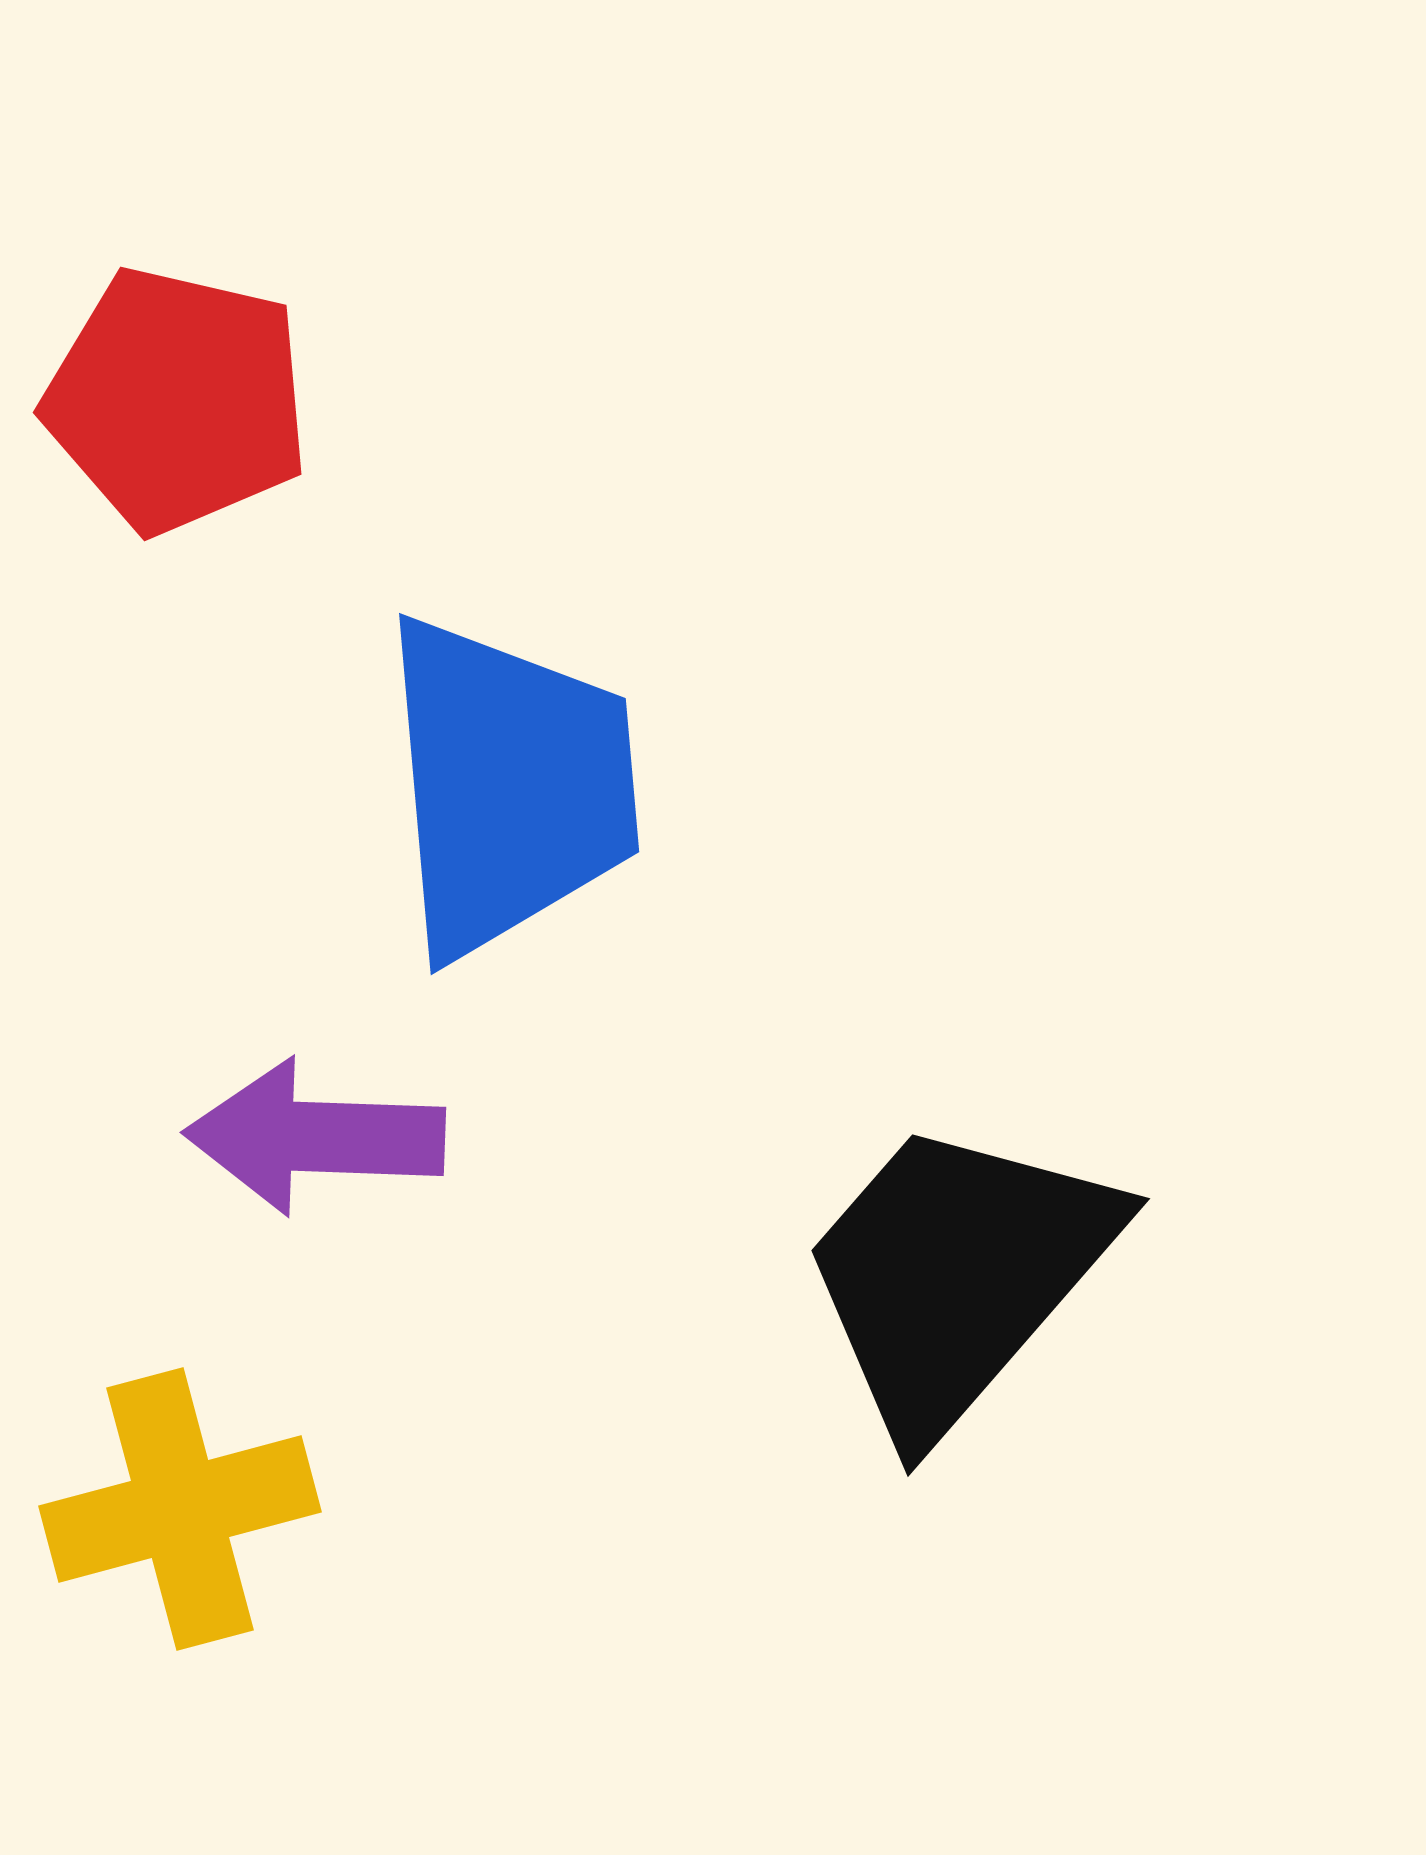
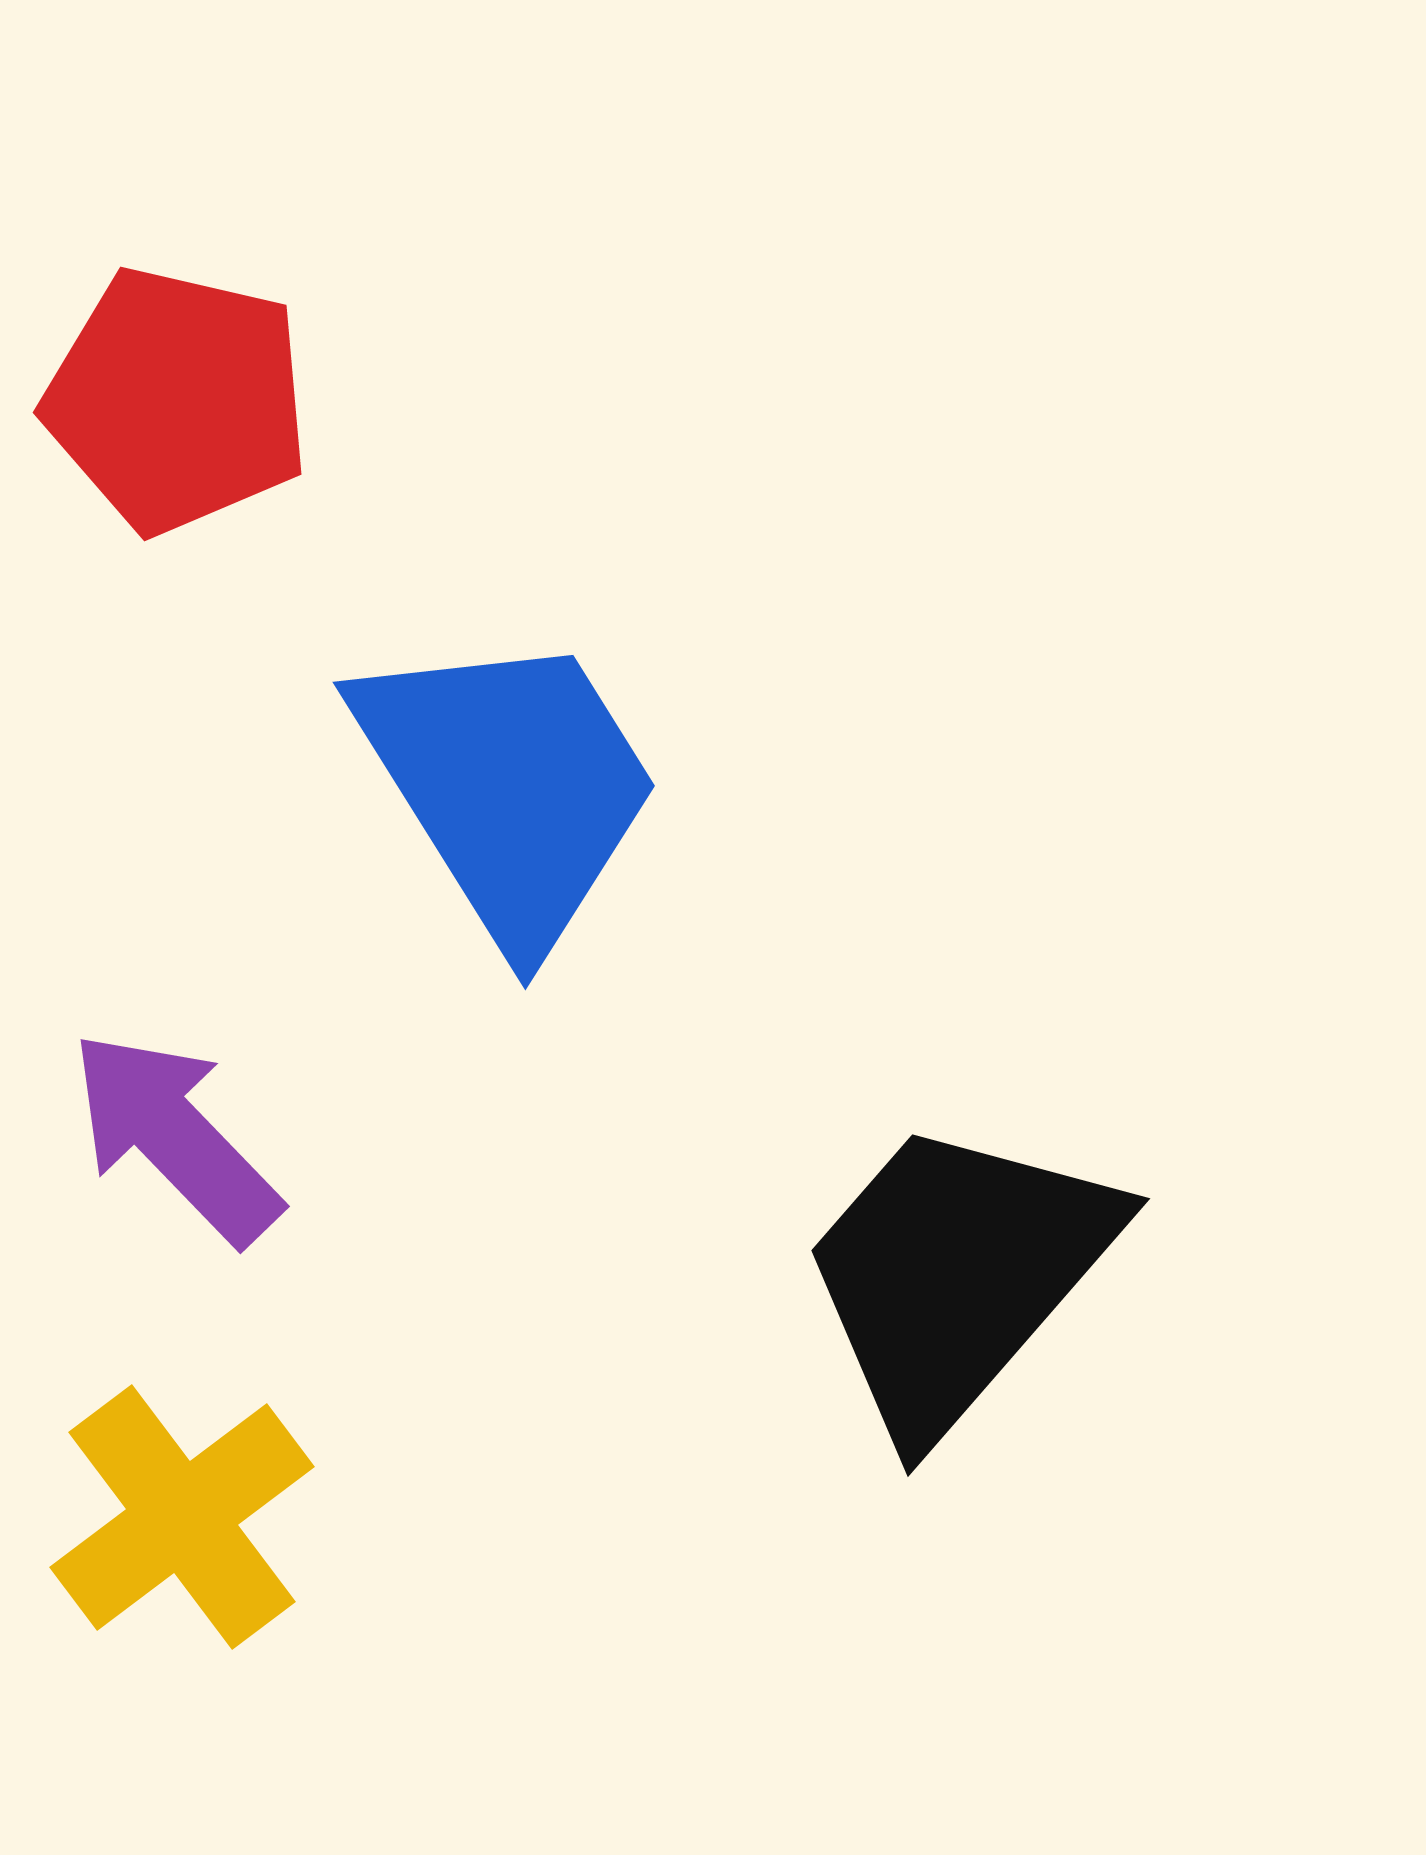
blue trapezoid: rotated 27 degrees counterclockwise
purple arrow: moved 140 px left; rotated 44 degrees clockwise
yellow cross: moved 2 px right, 8 px down; rotated 22 degrees counterclockwise
